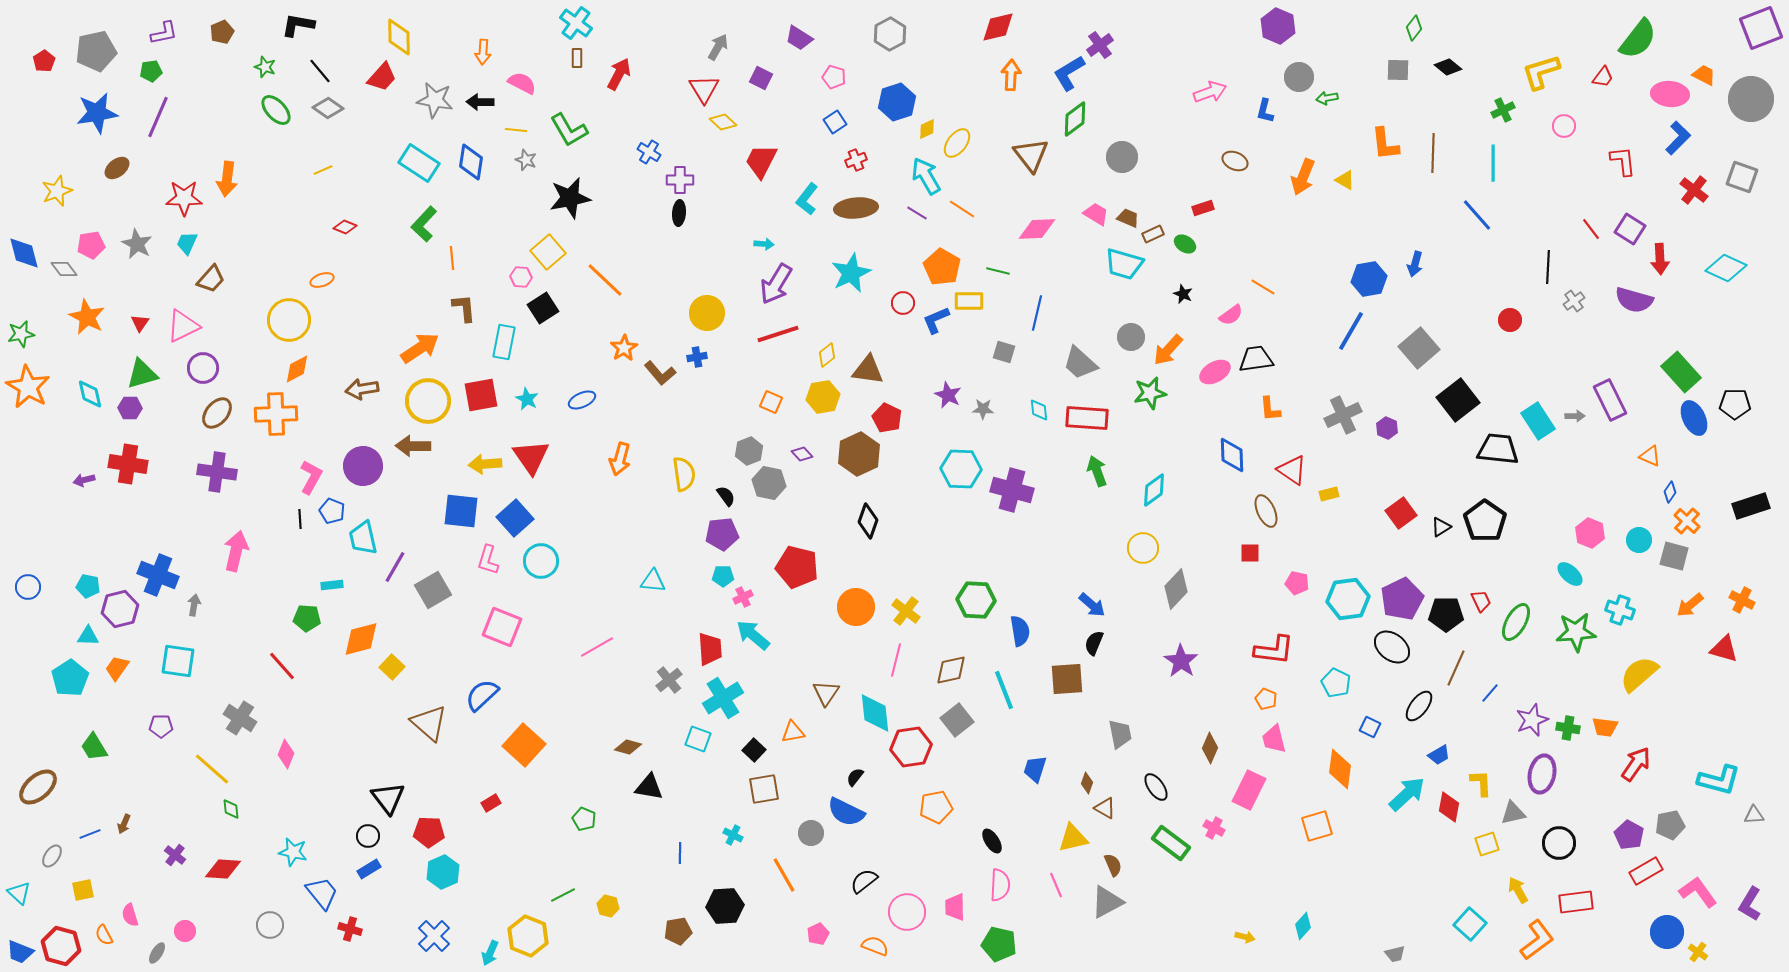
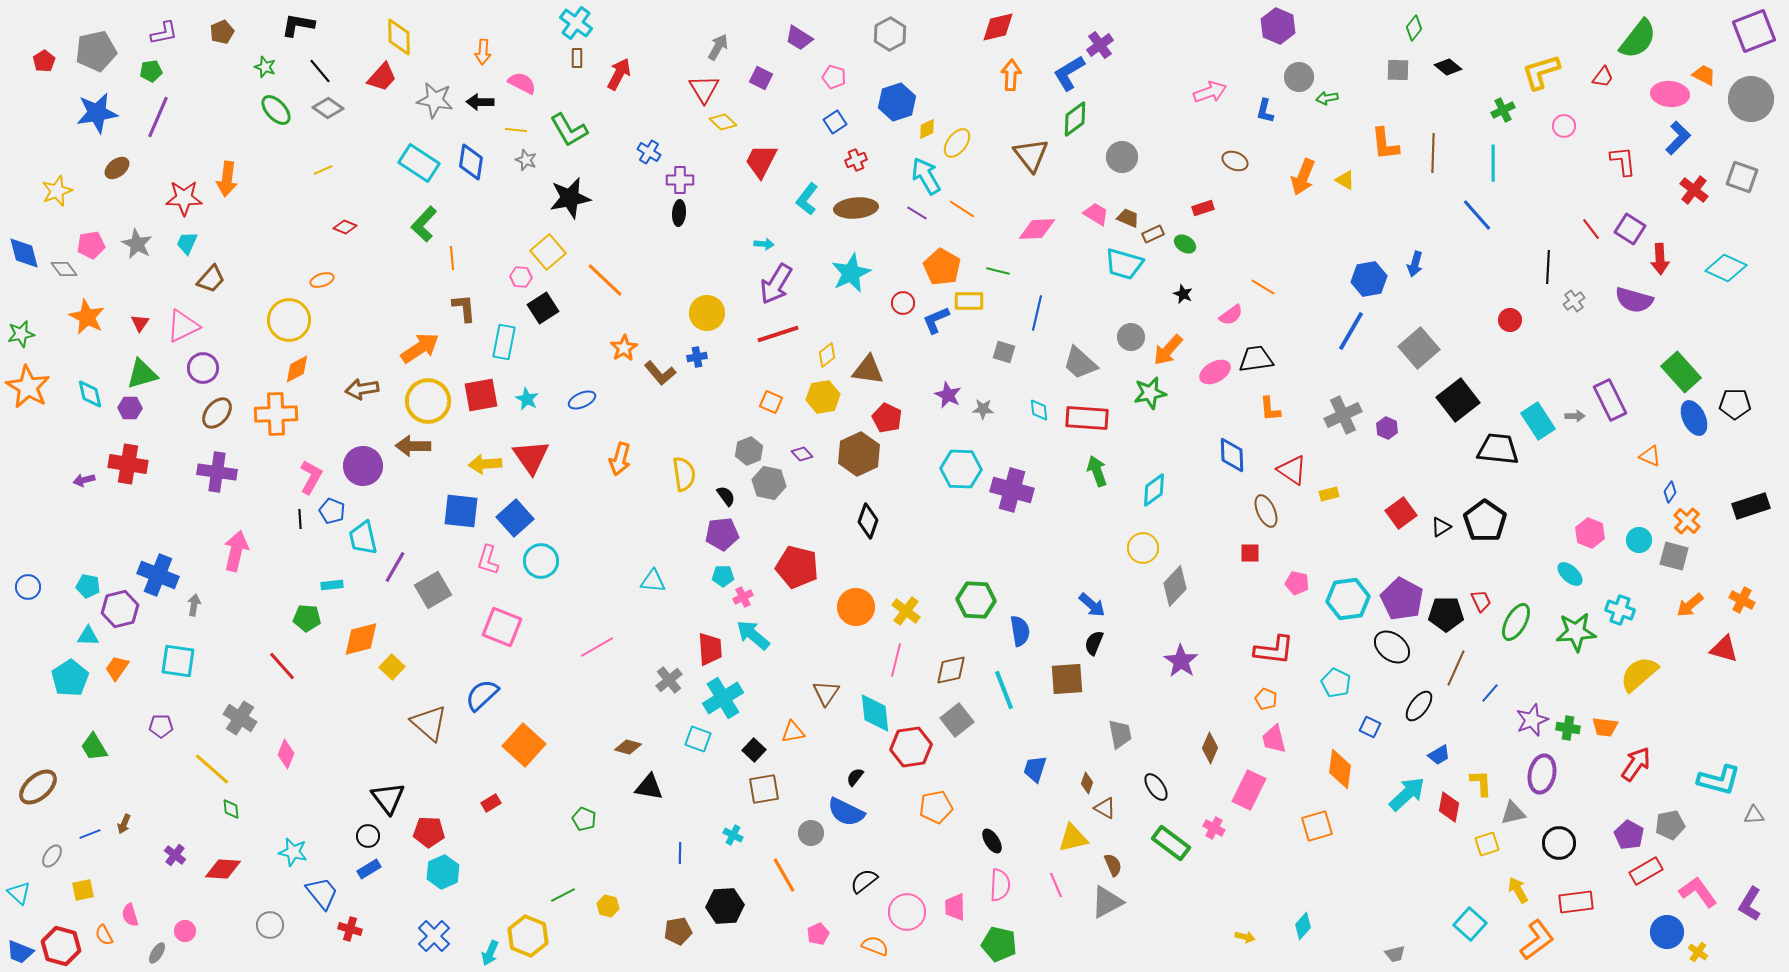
purple square at (1761, 28): moved 7 px left, 3 px down
gray diamond at (1176, 589): moved 1 px left, 3 px up
purple pentagon at (1402, 599): rotated 18 degrees counterclockwise
